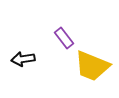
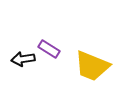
purple rectangle: moved 15 px left, 11 px down; rotated 20 degrees counterclockwise
